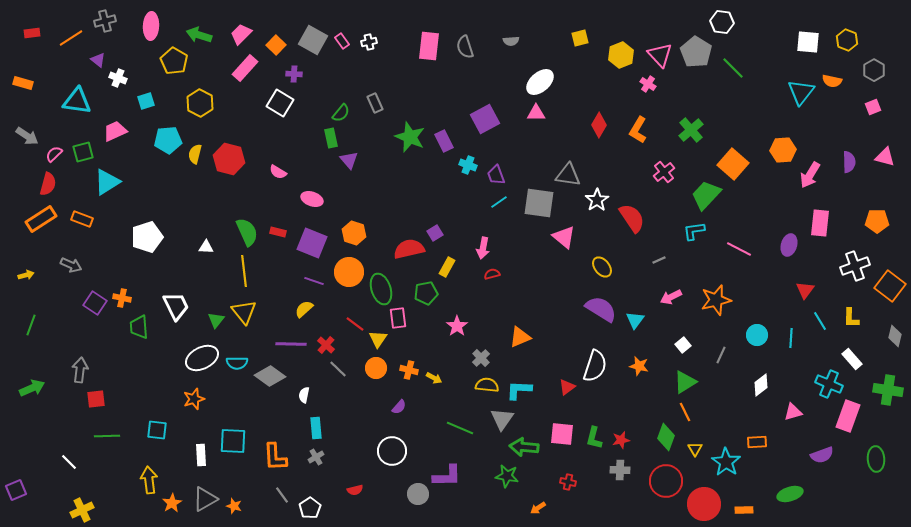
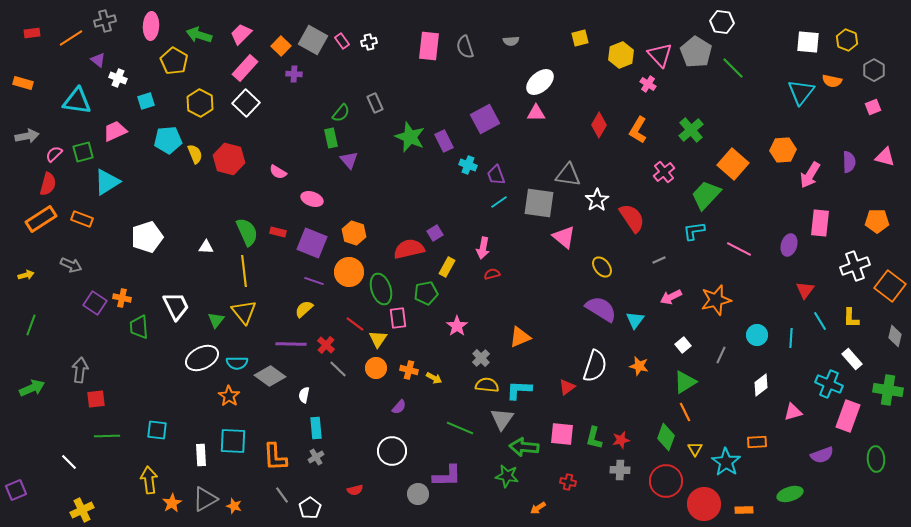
orange square at (276, 45): moved 5 px right, 1 px down
white square at (280, 103): moved 34 px left; rotated 12 degrees clockwise
gray arrow at (27, 136): rotated 45 degrees counterclockwise
yellow semicircle at (195, 154): rotated 144 degrees clockwise
orange star at (194, 399): moved 35 px right, 3 px up; rotated 20 degrees counterclockwise
